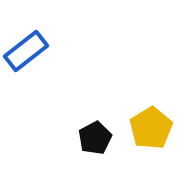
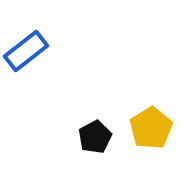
black pentagon: moved 1 px up
